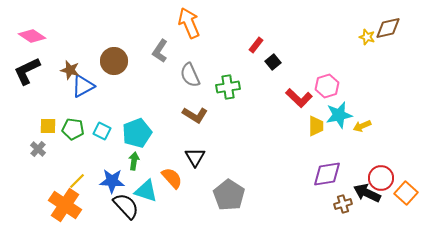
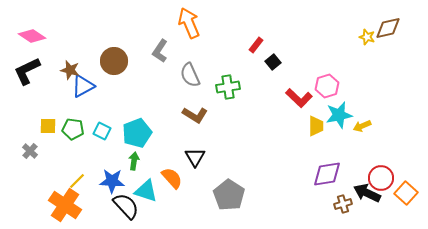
gray cross: moved 8 px left, 2 px down
